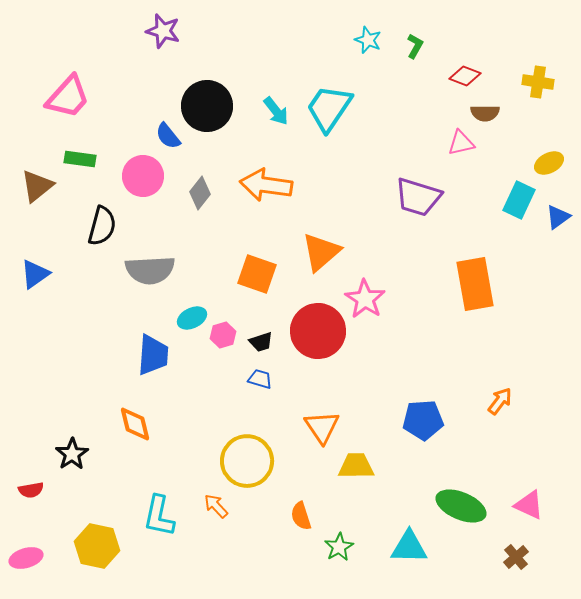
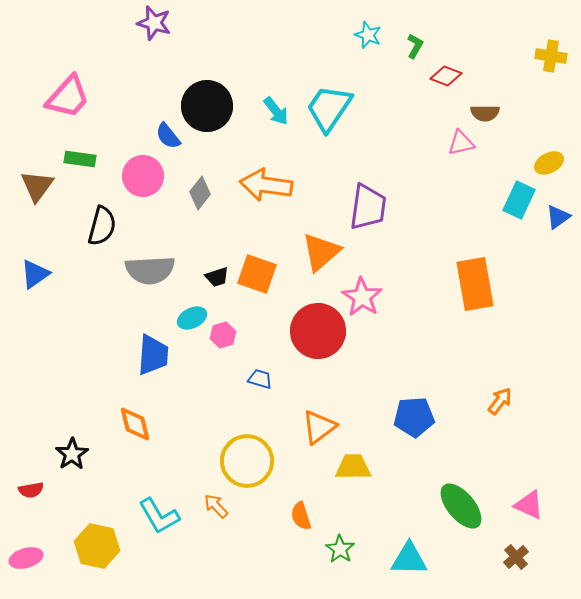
purple star at (163, 31): moved 9 px left, 8 px up
cyan star at (368, 40): moved 5 px up
red diamond at (465, 76): moved 19 px left
yellow cross at (538, 82): moved 13 px right, 26 px up
brown triangle at (37, 186): rotated 15 degrees counterclockwise
purple trapezoid at (418, 197): moved 50 px left, 10 px down; rotated 99 degrees counterclockwise
pink star at (365, 299): moved 3 px left, 2 px up
black trapezoid at (261, 342): moved 44 px left, 65 px up
blue pentagon at (423, 420): moved 9 px left, 3 px up
orange triangle at (322, 427): moved 3 px left; rotated 27 degrees clockwise
yellow trapezoid at (356, 466): moved 3 px left, 1 px down
green ellipse at (461, 506): rotated 27 degrees clockwise
cyan L-shape at (159, 516): rotated 42 degrees counterclockwise
green star at (339, 547): moved 1 px right, 2 px down; rotated 8 degrees counterclockwise
cyan triangle at (409, 547): moved 12 px down
